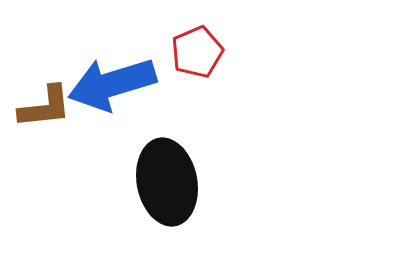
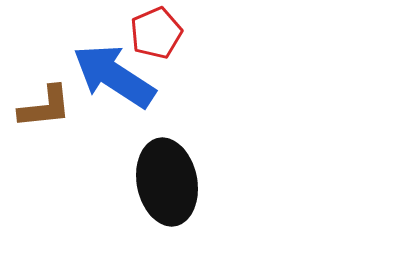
red pentagon: moved 41 px left, 19 px up
blue arrow: moved 2 px right, 8 px up; rotated 50 degrees clockwise
